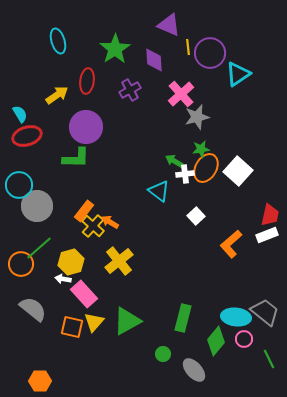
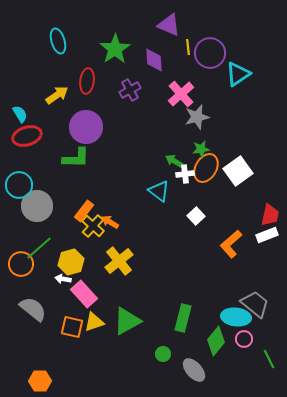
white square at (238, 171): rotated 12 degrees clockwise
gray trapezoid at (265, 312): moved 10 px left, 8 px up
yellow triangle at (94, 322): rotated 30 degrees clockwise
